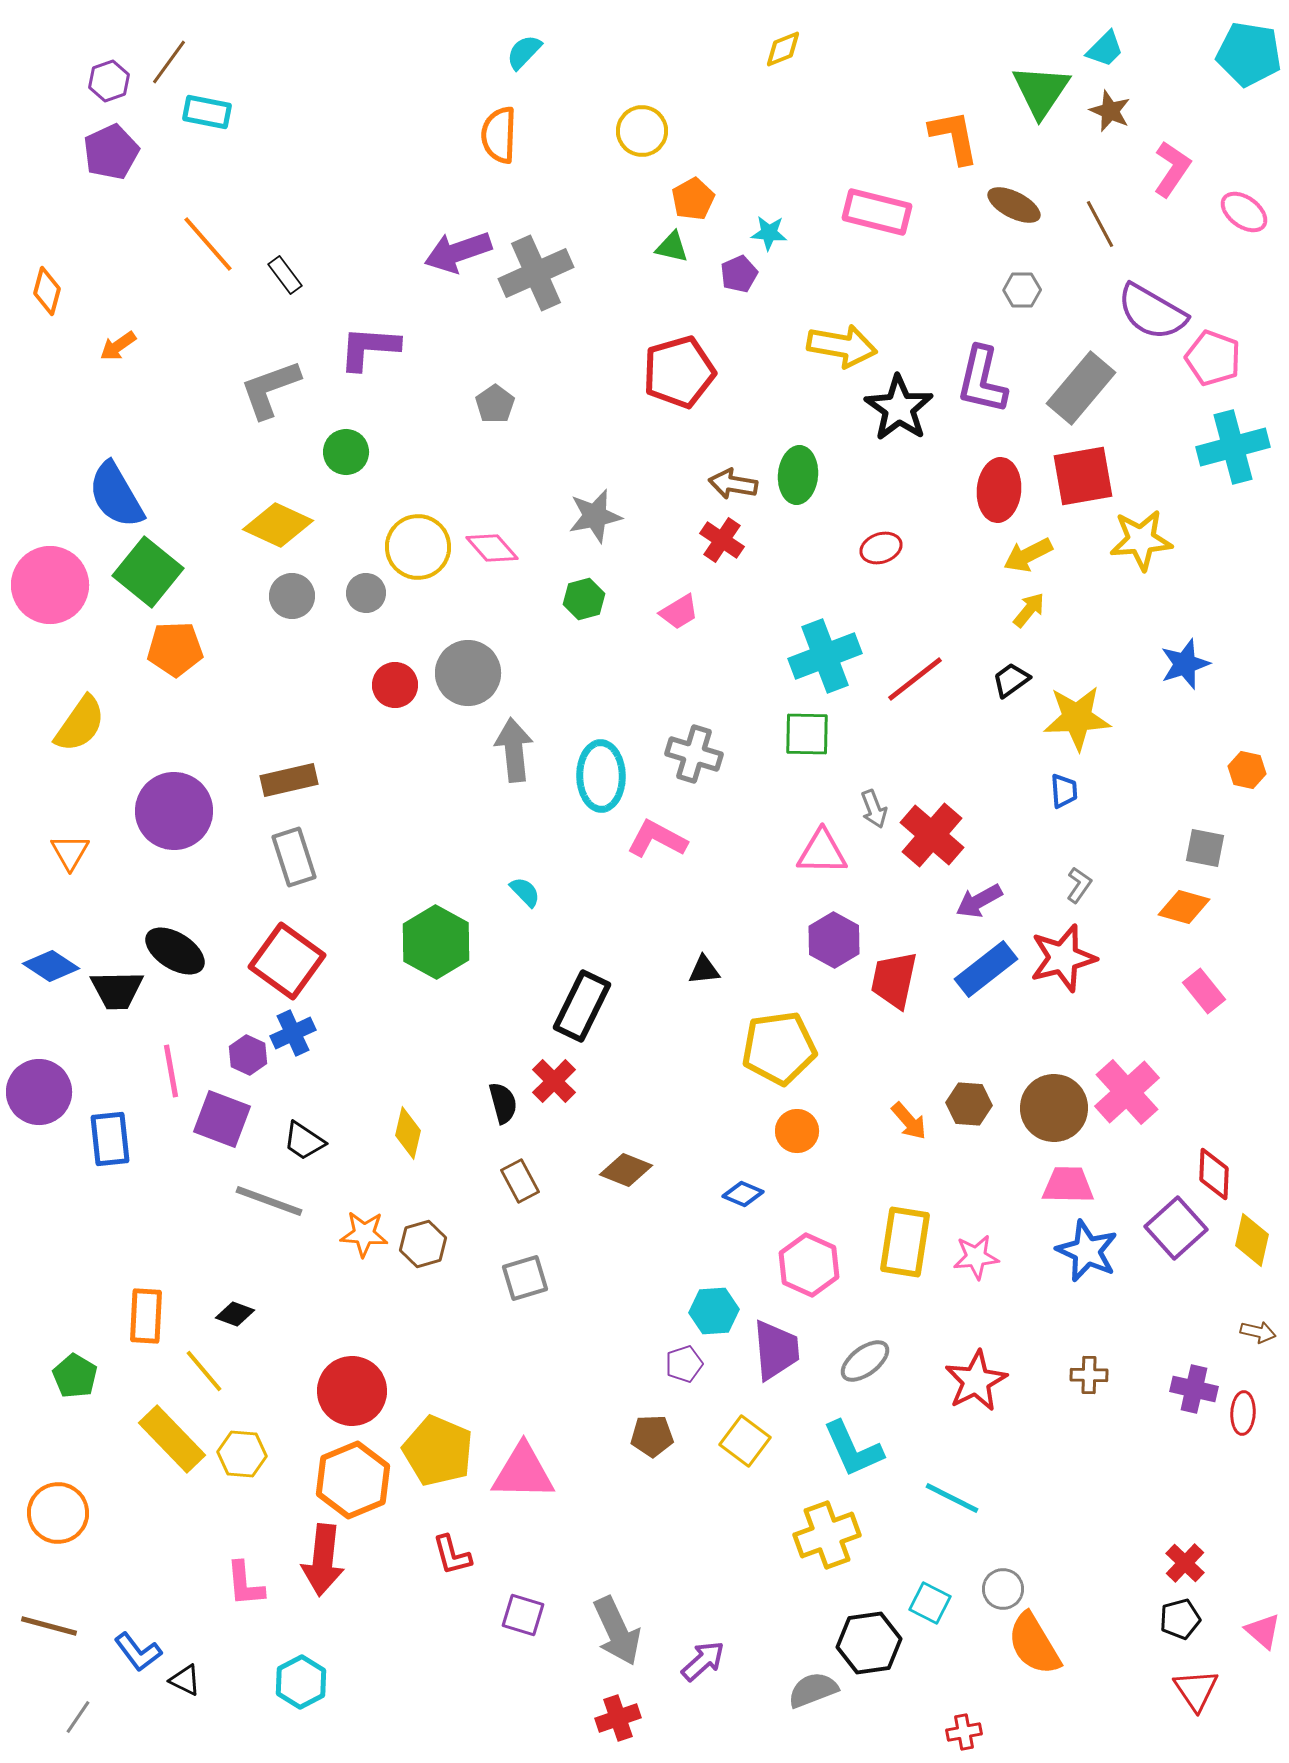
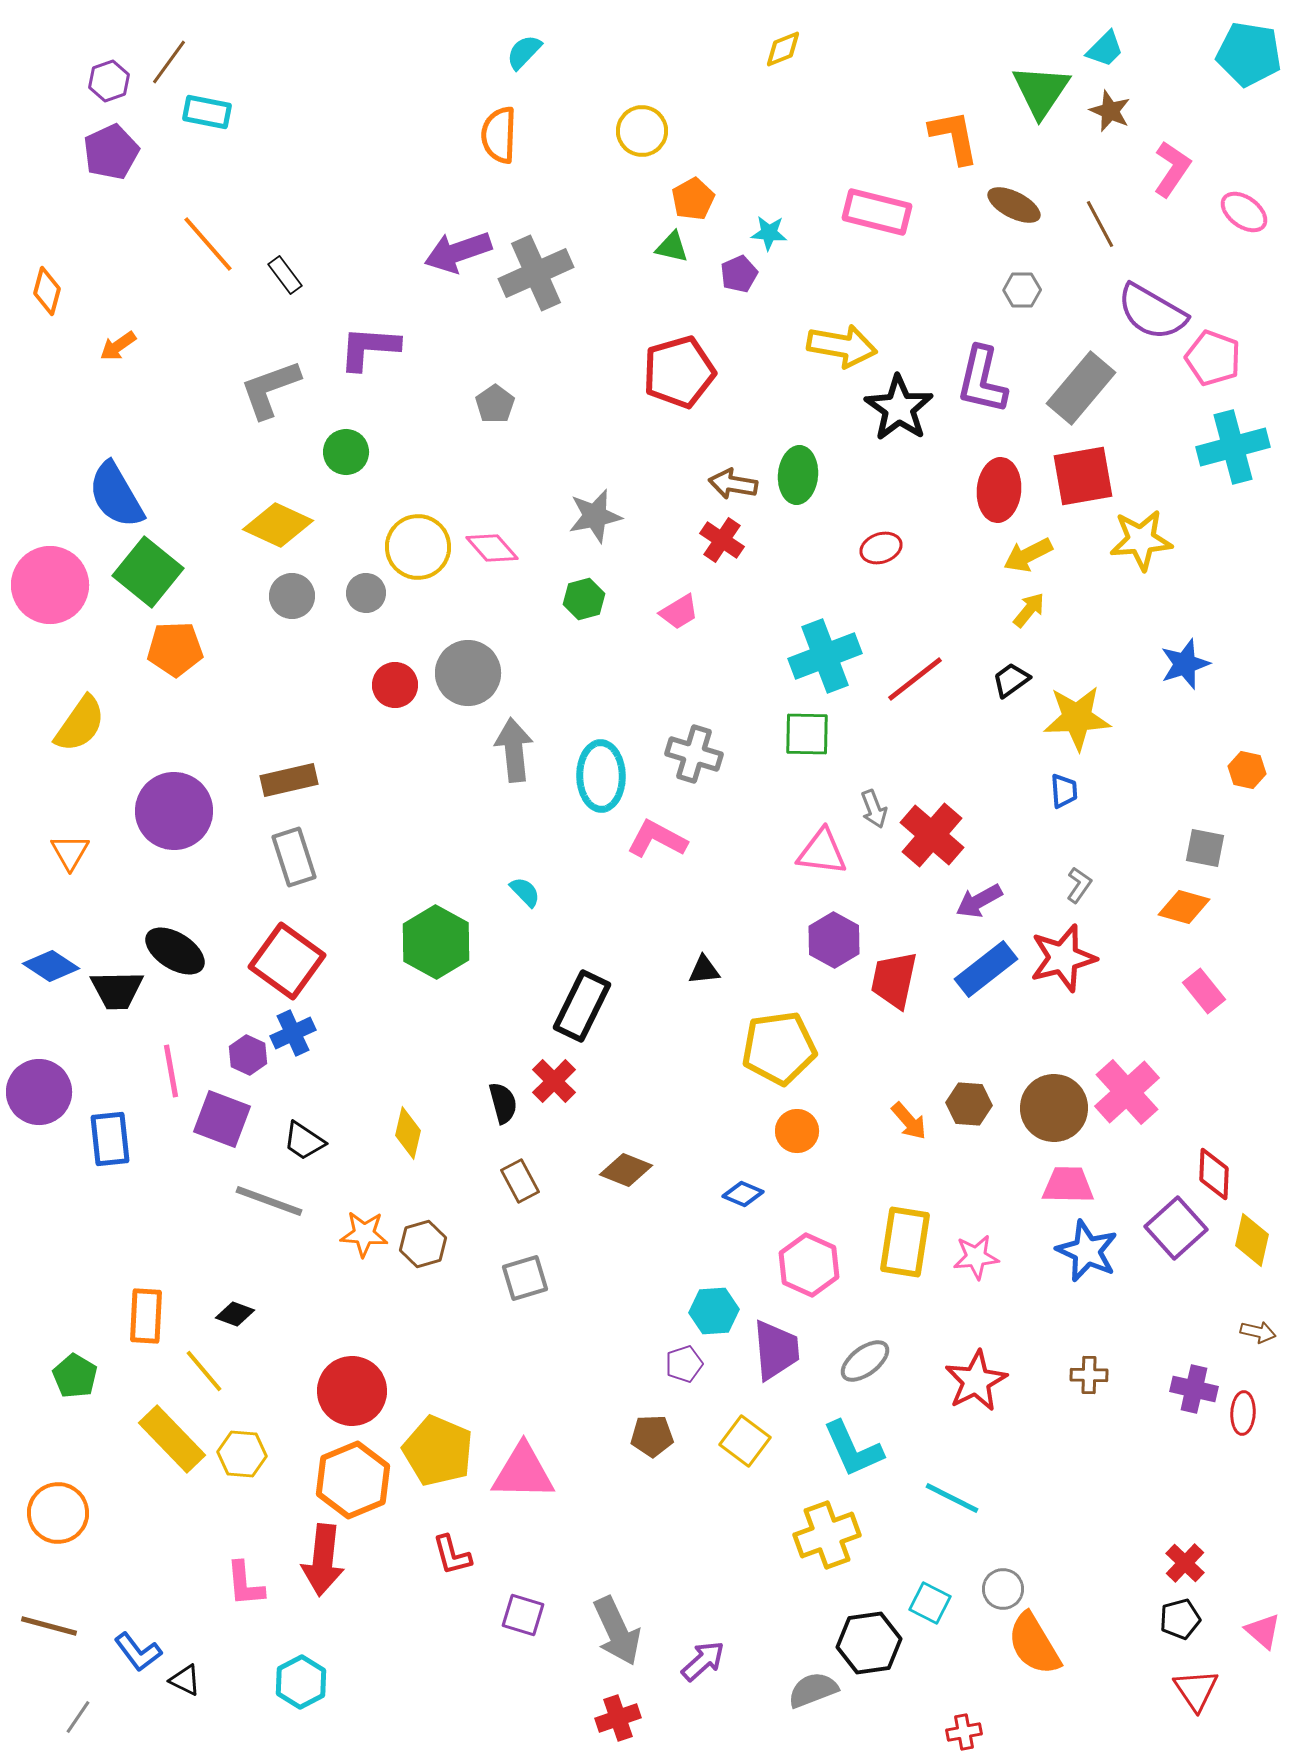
pink triangle at (822, 852): rotated 6 degrees clockwise
